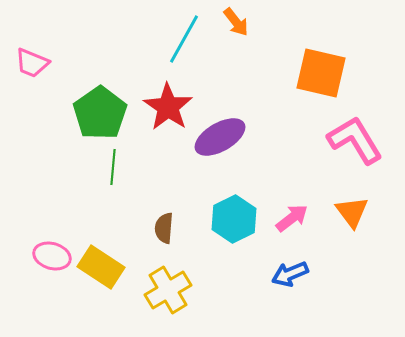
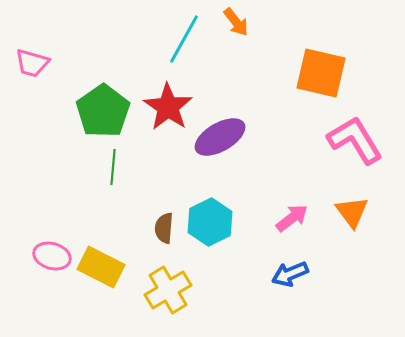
pink trapezoid: rotated 6 degrees counterclockwise
green pentagon: moved 3 px right, 2 px up
cyan hexagon: moved 24 px left, 3 px down
yellow rectangle: rotated 6 degrees counterclockwise
